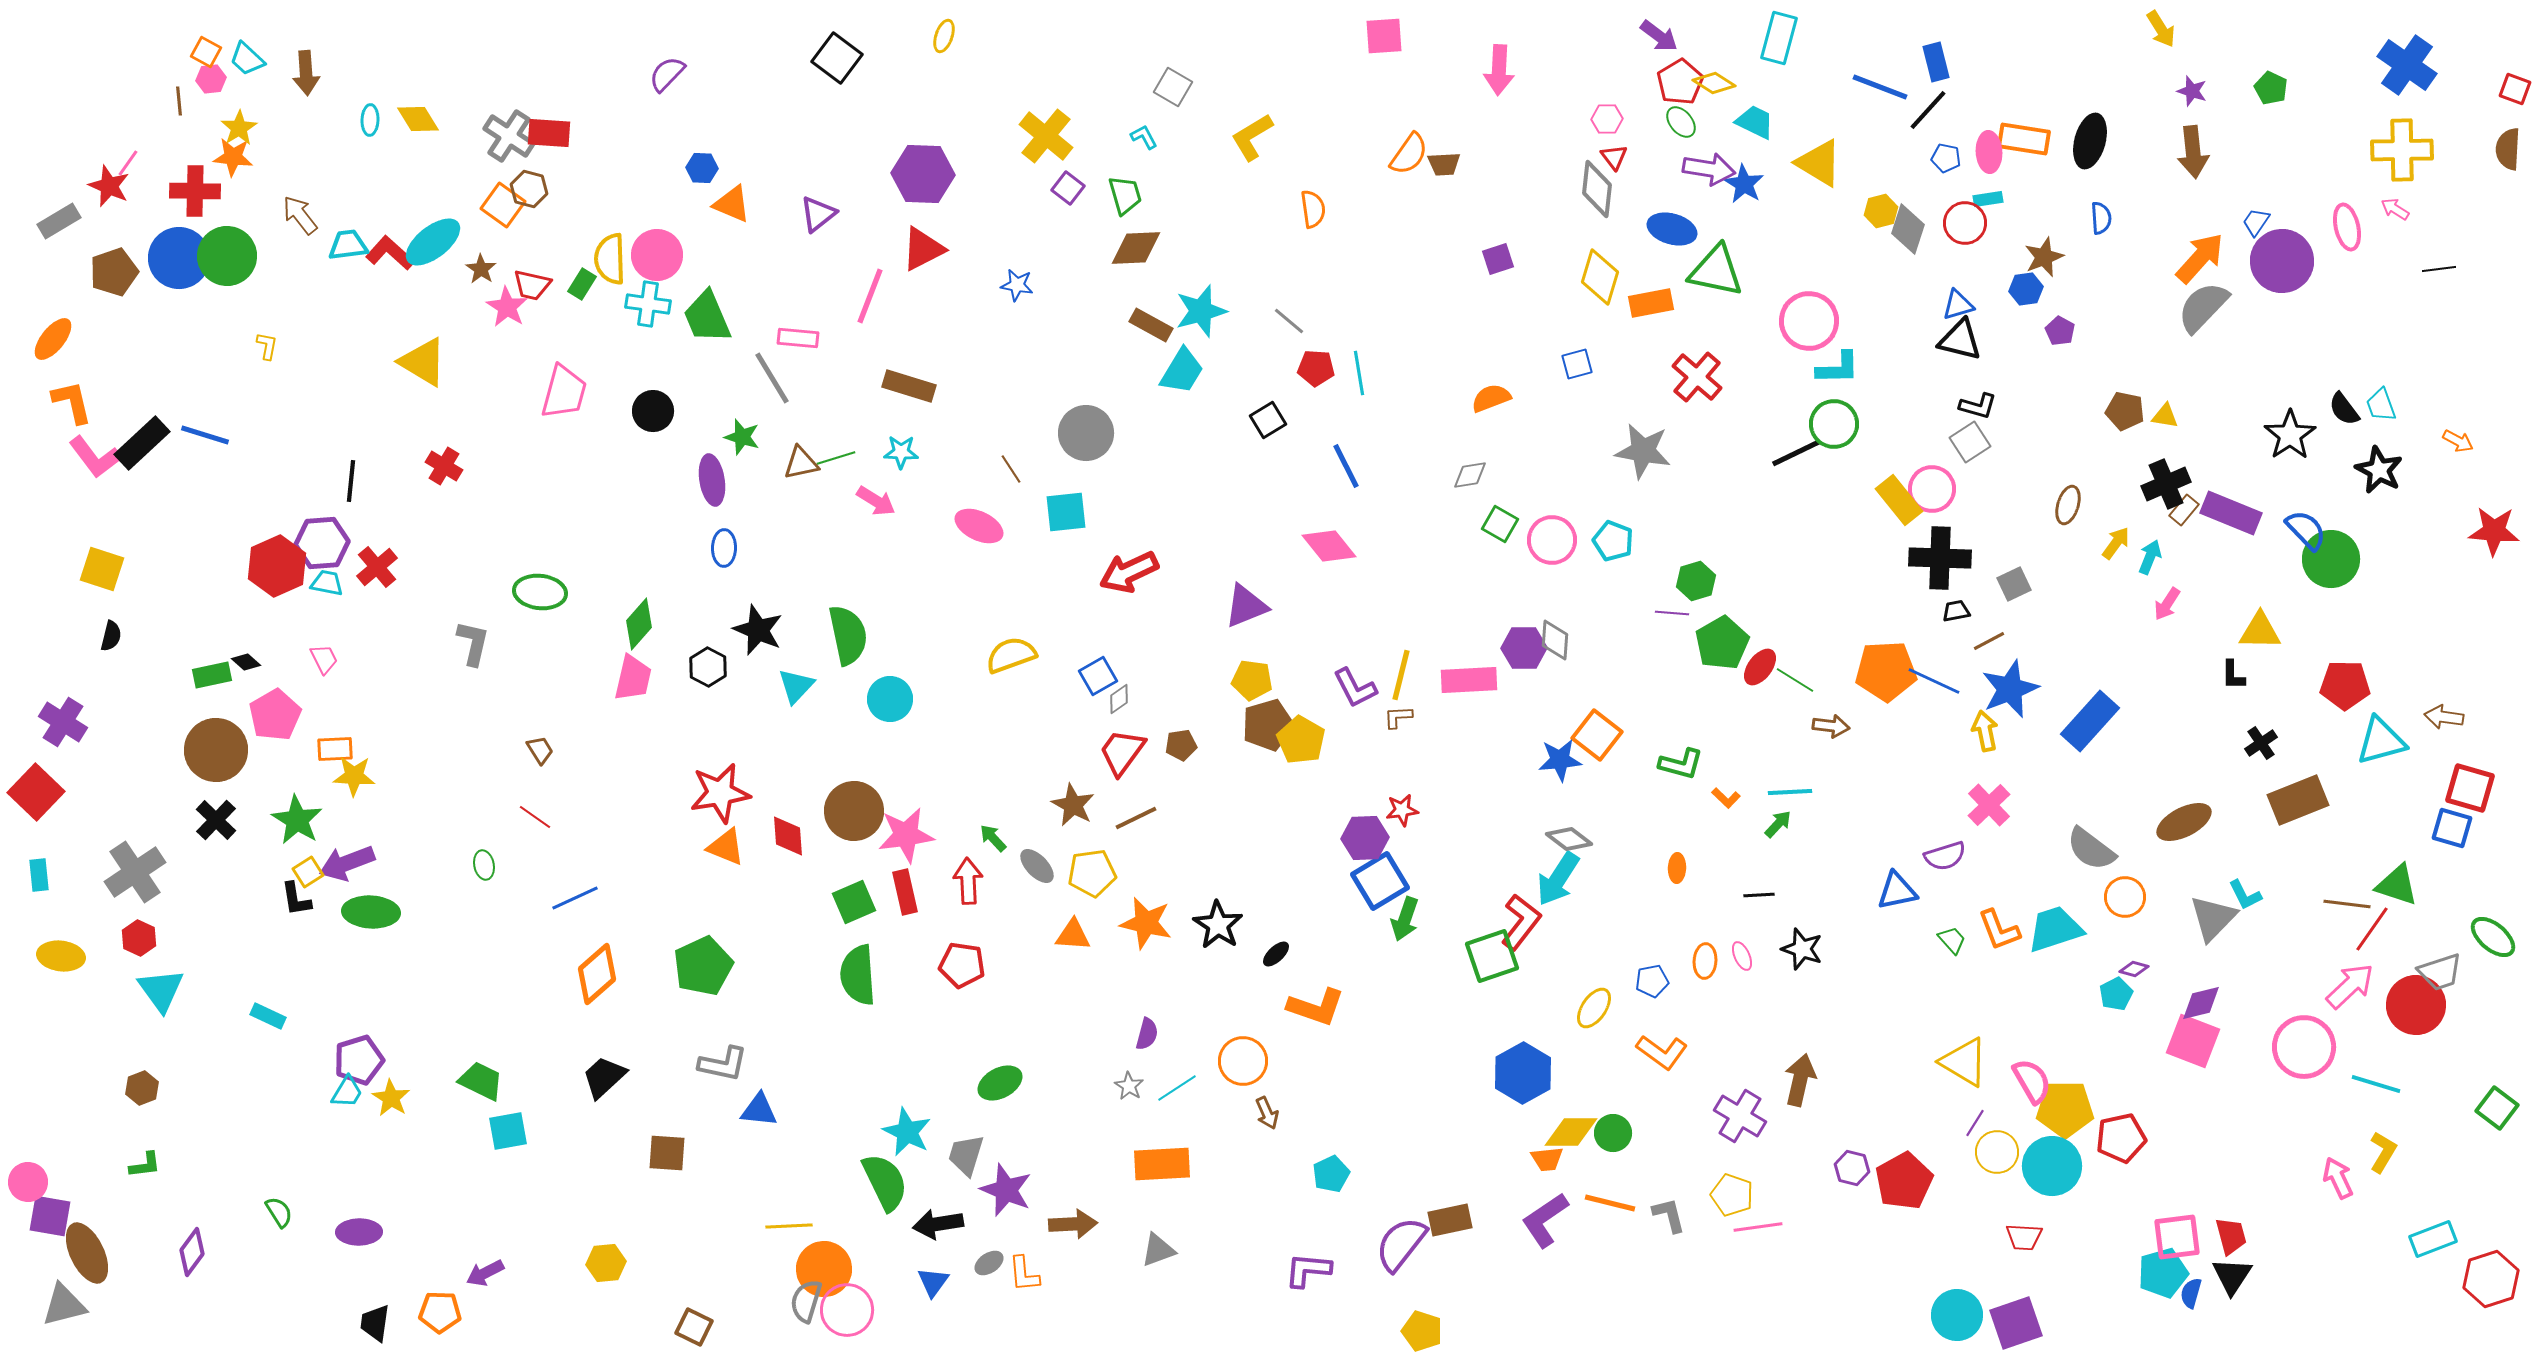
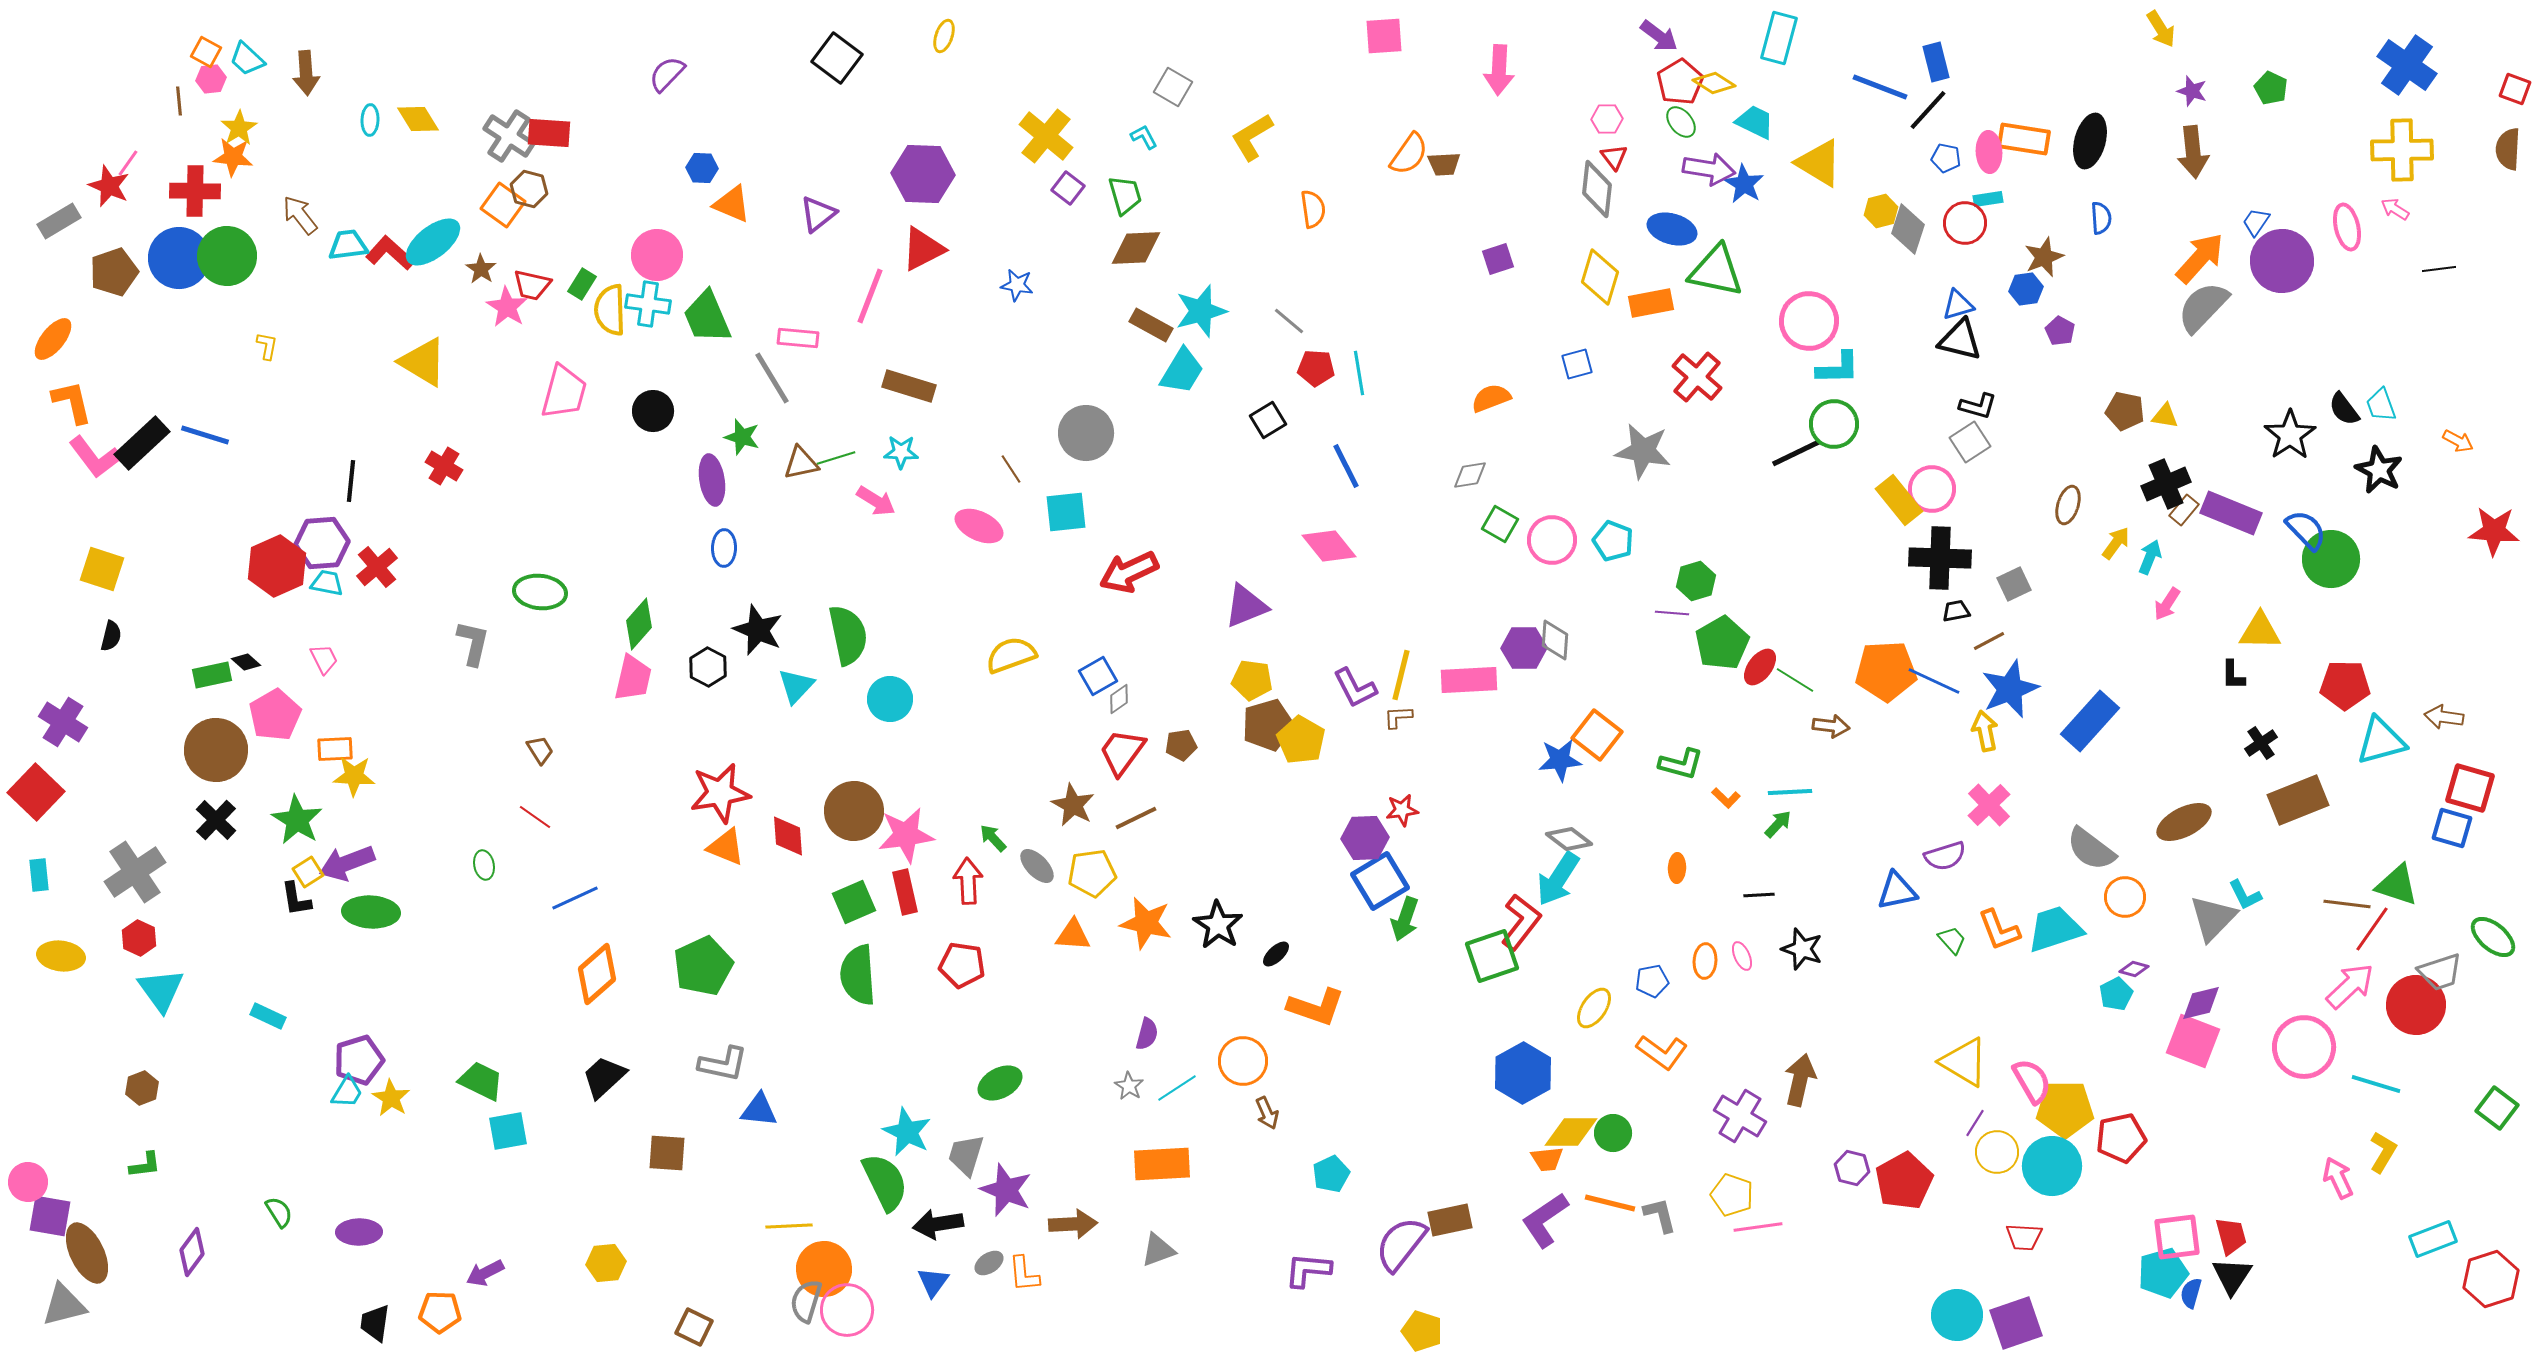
yellow semicircle at (610, 259): moved 51 px down
gray L-shape at (1669, 1215): moved 9 px left
